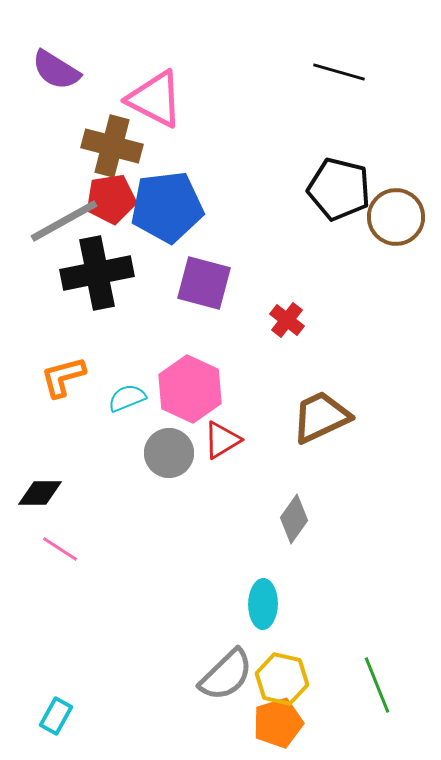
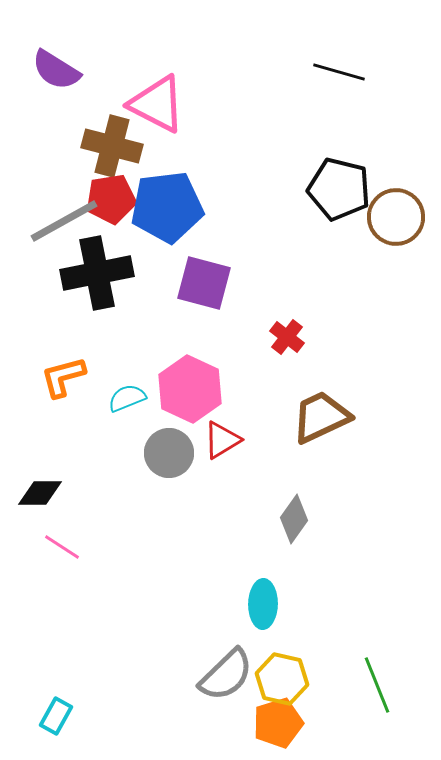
pink triangle: moved 2 px right, 5 px down
red cross: moved 17 px down
pink line: moved 2 px right, 2 px up
